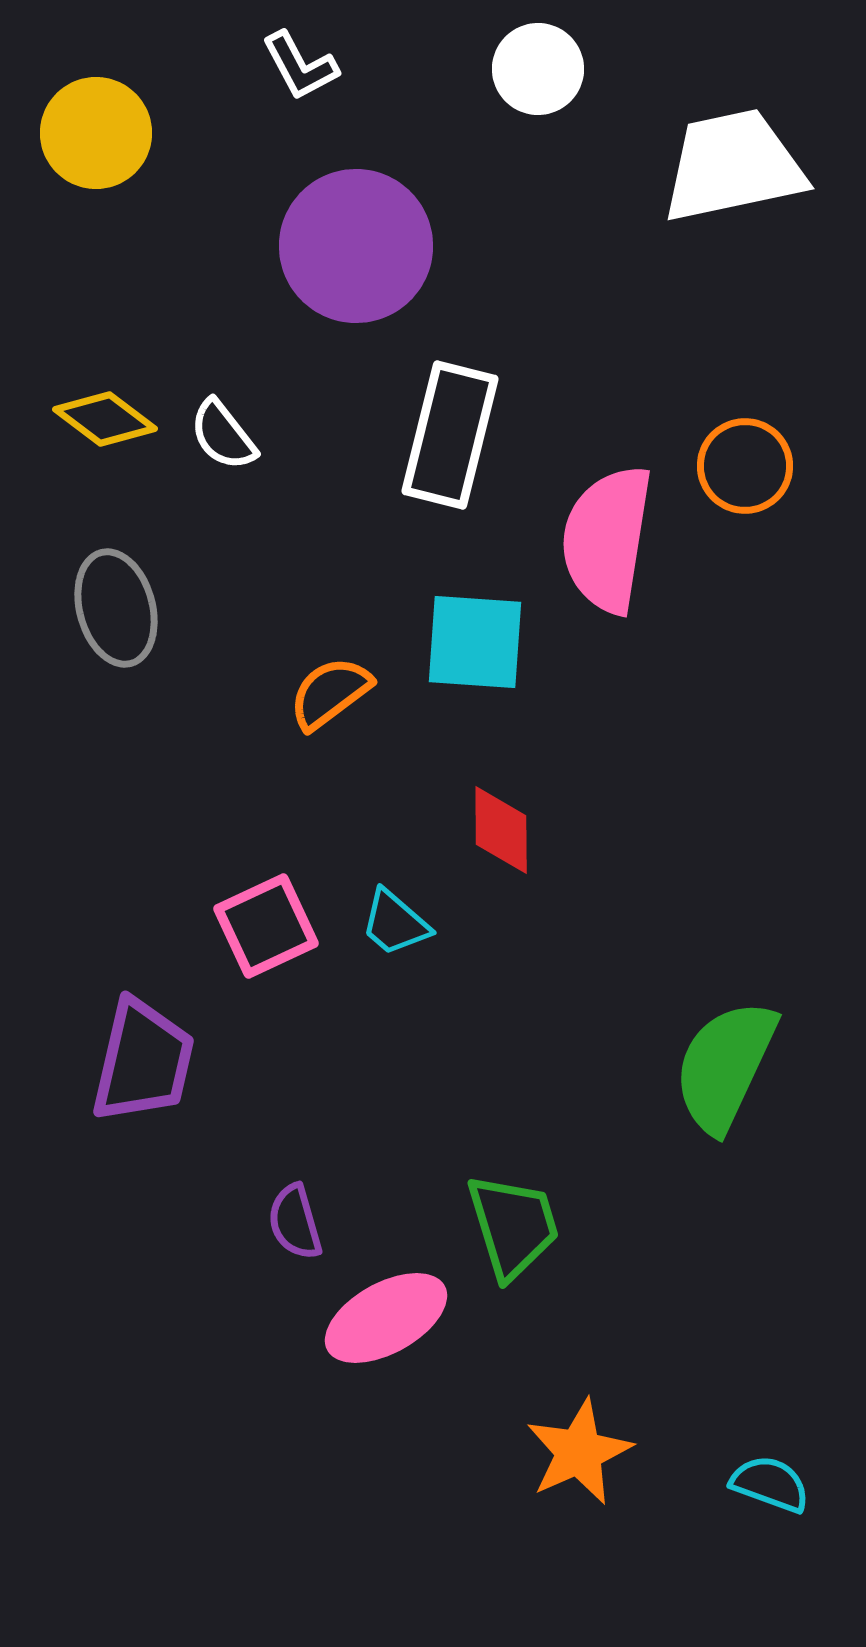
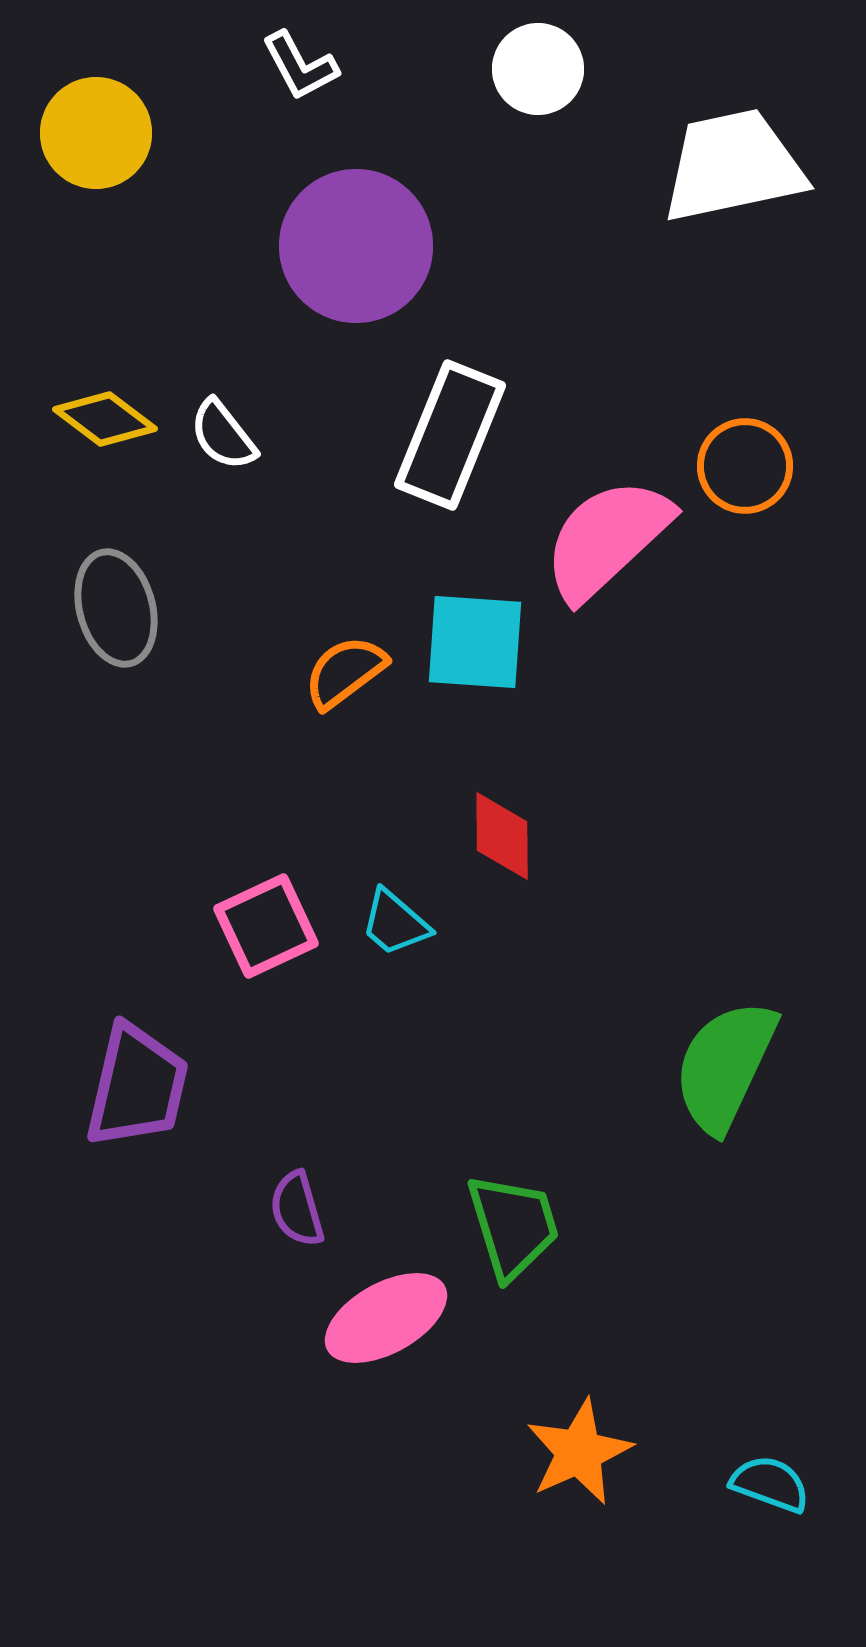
white rectangle: rotated 8 degrees clockwise
pink semicircle: rotated 38 degrees clockwise
orange semicircle: moved 15 px right, 21 px up
red diamond: moved 1 px right, 6 px down
purple trapezoid: moved 6 px left, 25 px down
purple semicircle: moved 2 px right, 13 px up
